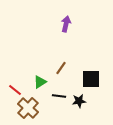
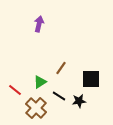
purple arrow: moved 27 px left
black line: rotated 24 degrees clockwise
brown cross: moved 8 px right
